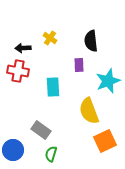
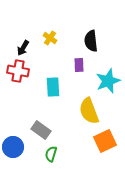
black arrow: rotated 56 degrees counterclockwise
blue circle: moved 3 px up
